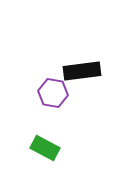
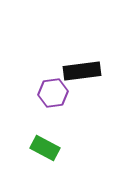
purple hexagon: rotated 16 degrees counterclockwise
